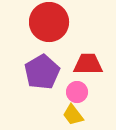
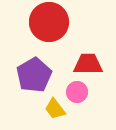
purple pentagon: moved 8 px left, 3 px down
yellow trapezoid: moved 18 px left, 6 px up
